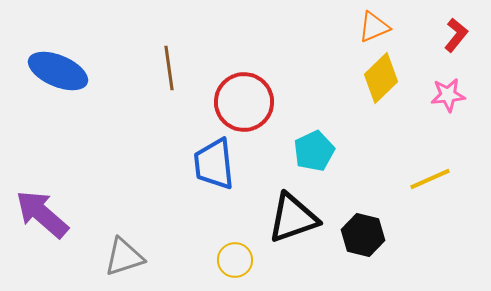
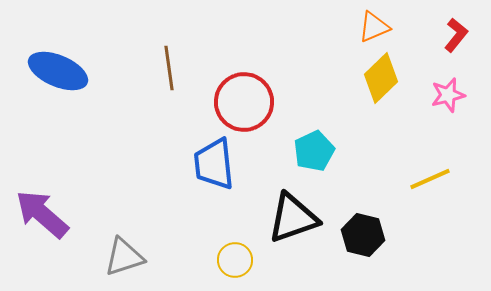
pink star: rotated 8 degrees counterclockwise
